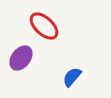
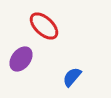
purple ellipse: moved 1 px down
